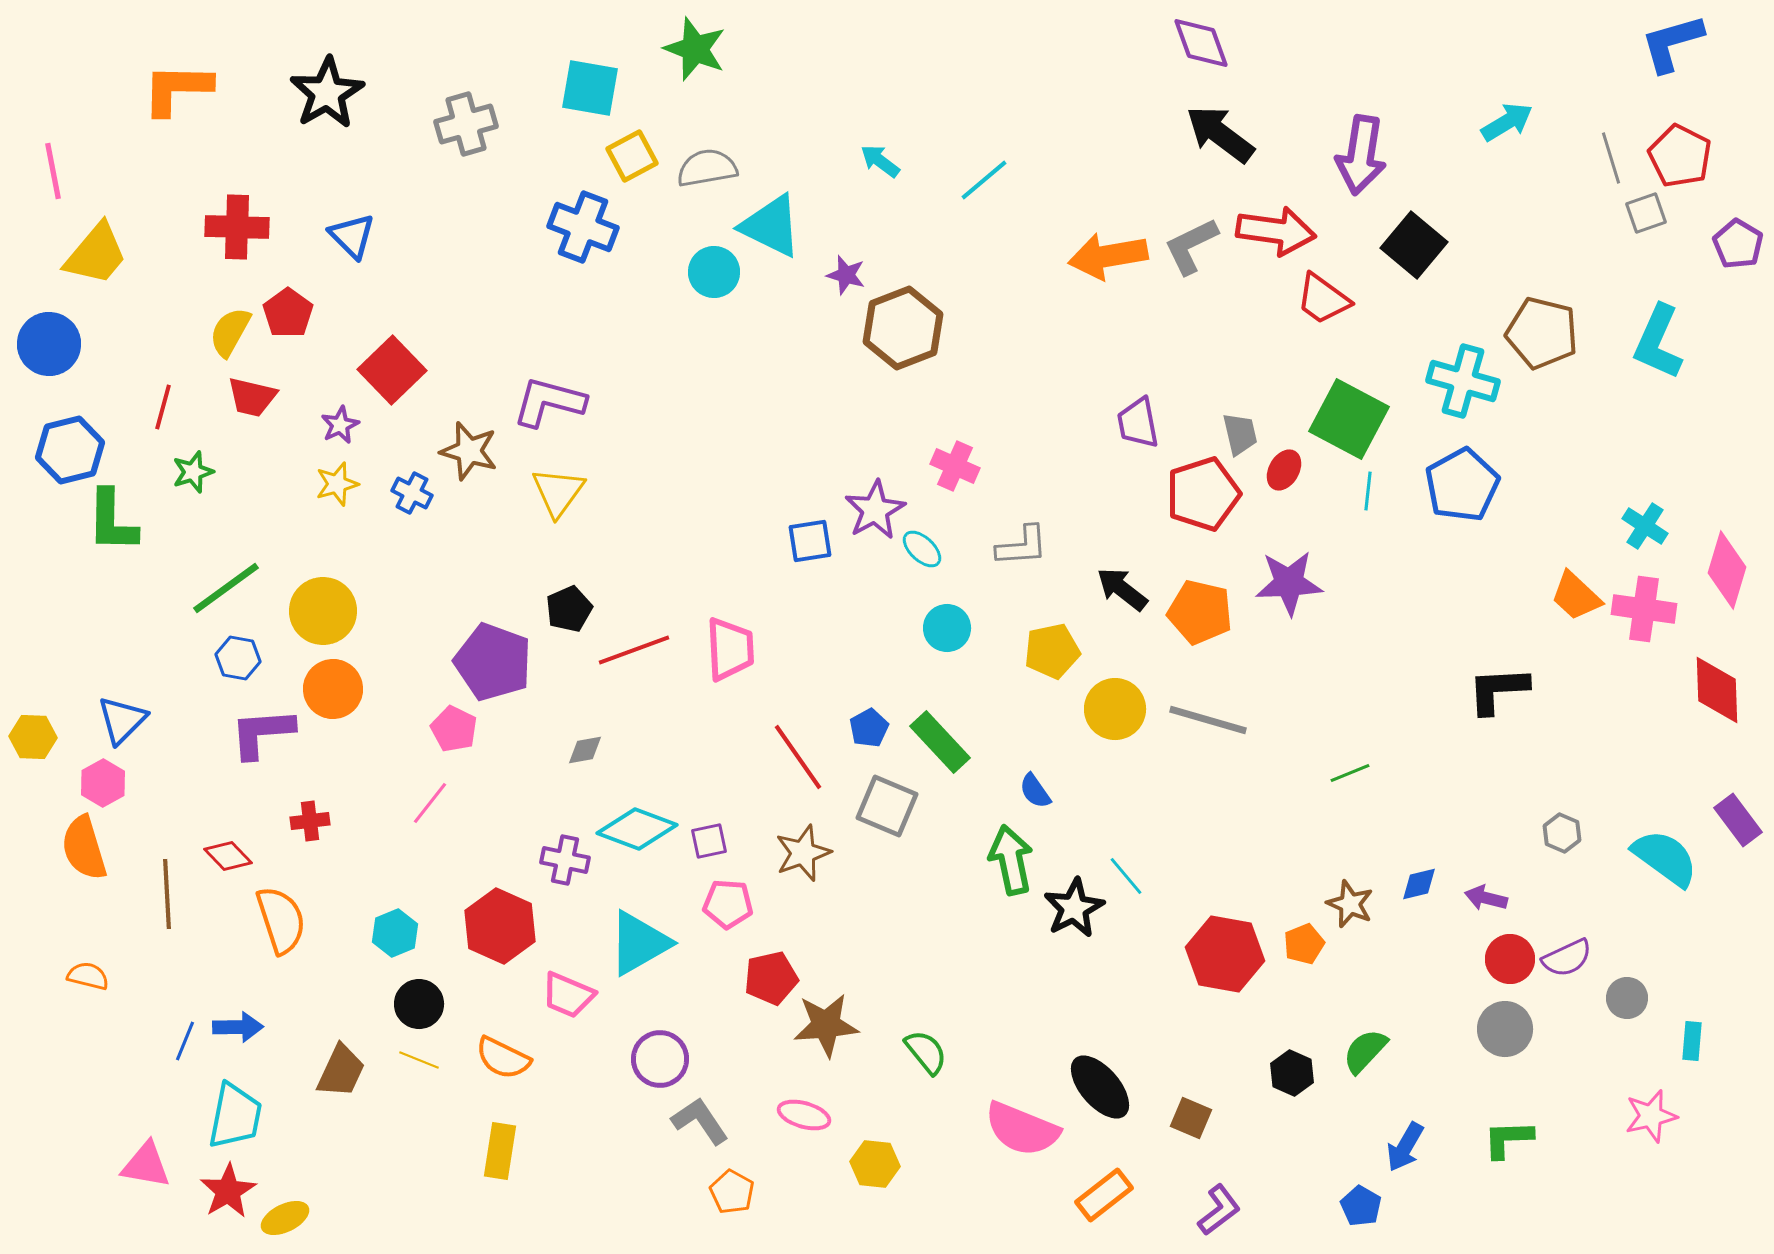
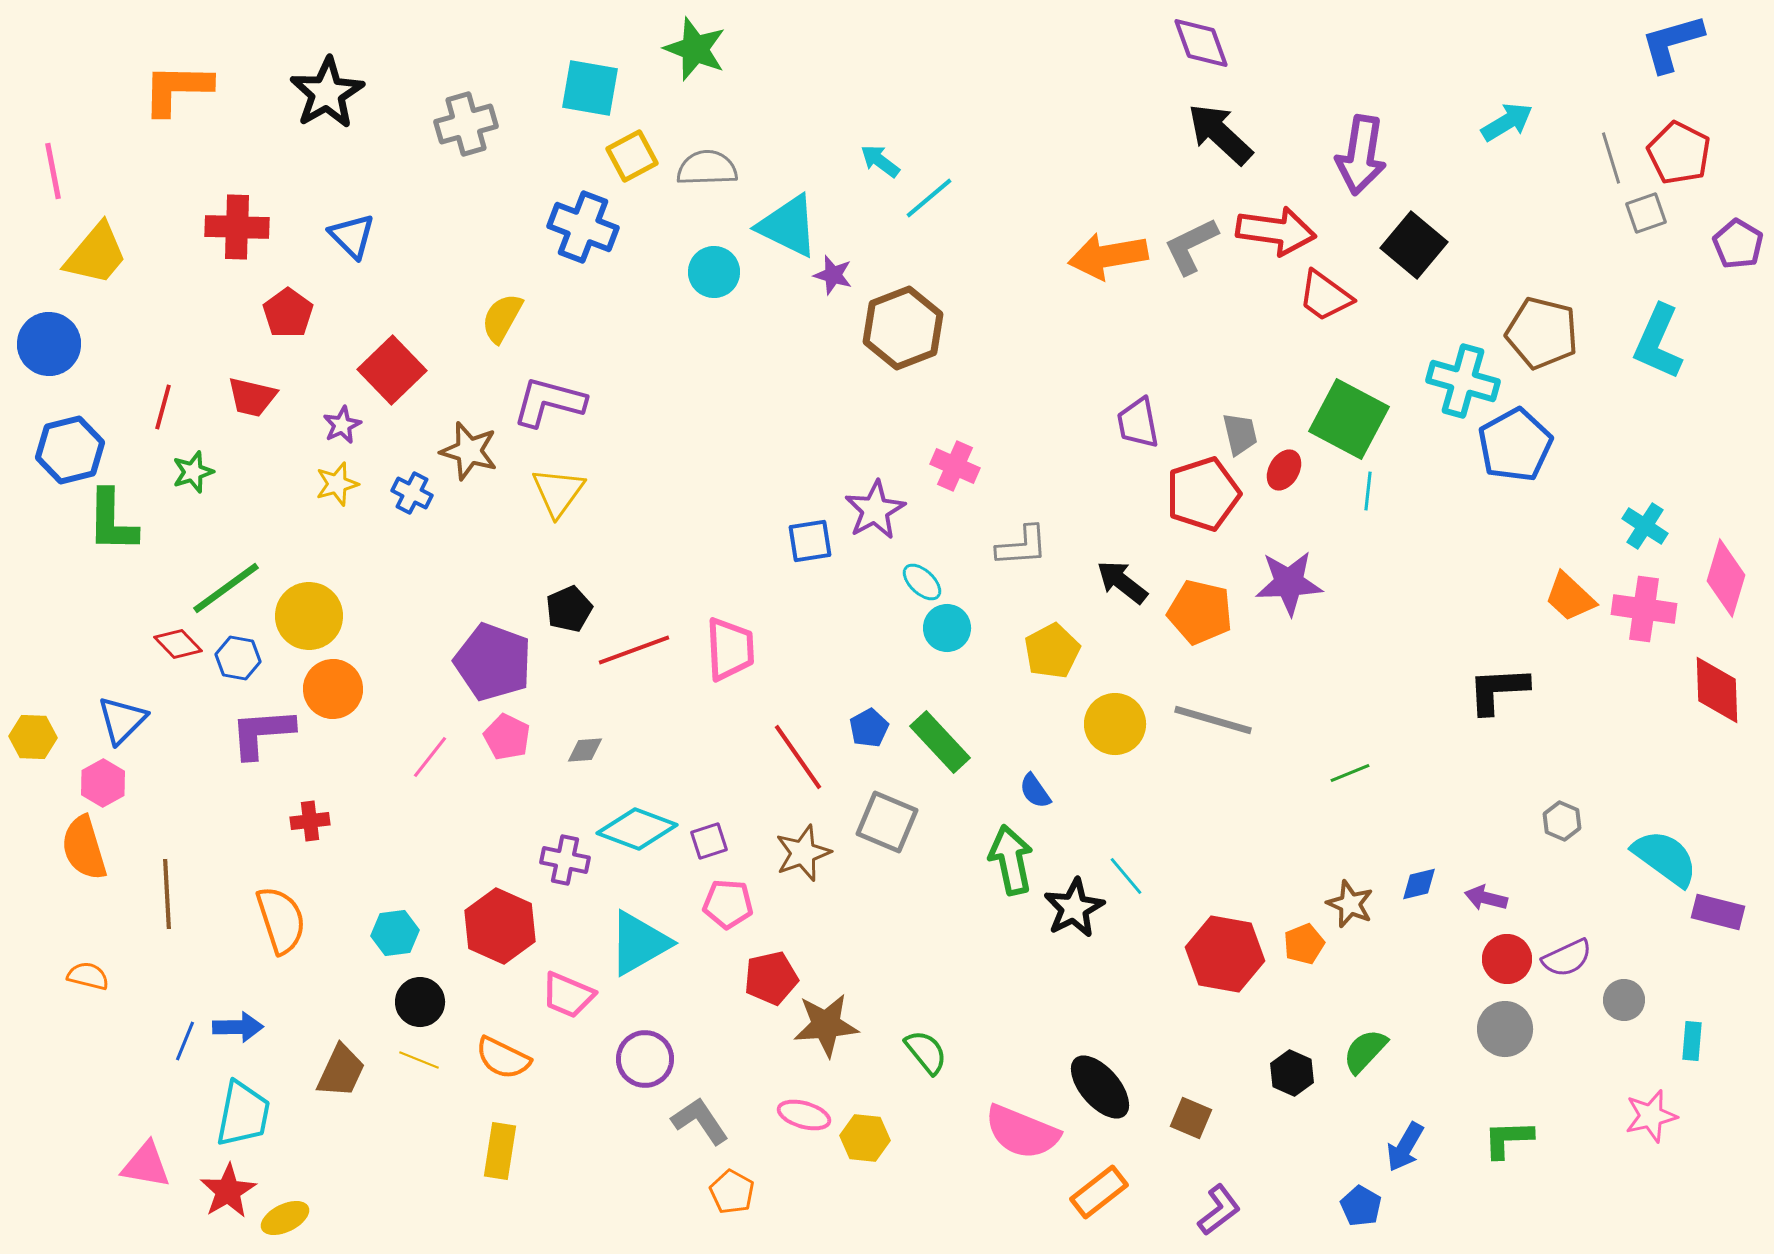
black arrow at (1220, 134): rotated 6 degrees clockwise
red pentagon at (1680, 156): moved 1 px left, 3 px up
gray semicircle at (707, 168): rotated 8 degrees clockwise
cyan line at (984, 180): moved 55 px left, 18 px down
cyan triangle at (771, 226): moved 17 px right
purple star at (846, 275): moved 13 px left
red trapezoid at (1323, 299): moved 2 px right, 3 px up
yellow semicircle at (230, 332): moved 272 px right, 14 px up
purple star at (340, 425): moved 2 px right
blue pentagon at (1462, 485): moved 53 px right, 40 px up
cyan ellipse at (922, 549): moved 33 px down
pink diamond at (1727, 570): moved 1 px left, 8 px down
black arrow at (1122, 589): moved 7 px up
orange trapezoid at (1576, 596): moved 6 px left, 1 px down
yellow circle at (323, 611): moved 14 px left, 5 px down
yellow pentagon at (1052, 651): rotated 16 degrees counterclockwise
yellow circle at (1115, 709): moved 15 px down
gray line at (1208, 720): moved 5 px right
pink pentagon at (454, 729): moved 53 px right, 8 px down
gray diamond at (585, 750): rotated 6 degrees clockwise
pink line at (430, 803): moved 46 px up
gray square at (887, 806): moved 16 px down
purple rectangle at (1738, 820): moved 20 px left, 92 px down; rotated 39 degrees counterclockwise
gray hexagon at (1562, 833): moved 12 px up
purple square at (709, 841): rotated 6 degrees counterclockwise
red diamond at (228, 856): moved 50 px left, 212 px up
cyan hexagon at (395, 933): rotated 15 degrees clockwise
red circle at (1510, 959): moved 3 px left
gray circle at (1627, 998): moved 3 px left, 2 px down
black circle at (419, 1004): moved 1 px right, 2 px up
purple circle at (660, 1059): moved 15 px left
cyan trapezoid at (235, 1116): moved 8 px right, 2 px up
pink semicircle at (1022, 1129): moved 3 px down
yellow hexagon at (875, 1164): moved 10 px left, 26 px up
orange rectangle at (1104, 1195): moved 5 px left, 3 px up
